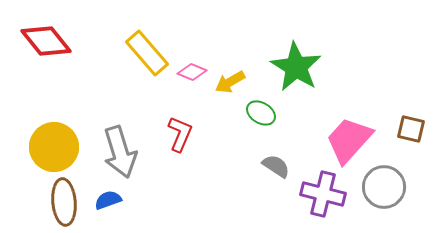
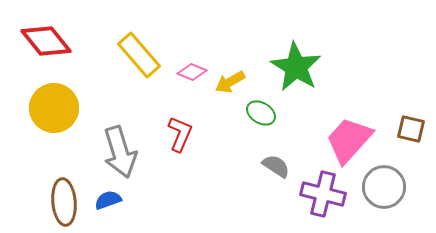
yellow rectangle: moved 8 px left, 2 px down
yellow circle: moved 39 px up
